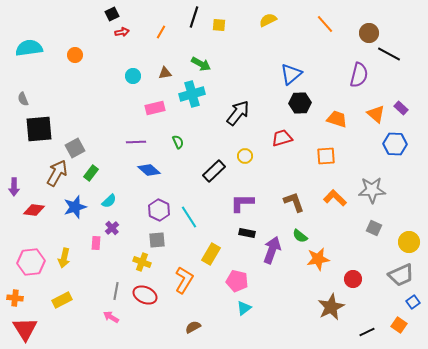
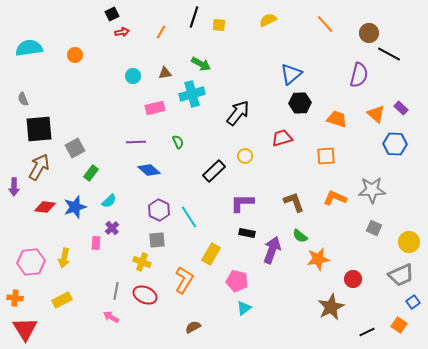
brown arrow at (57, 173): moved 18 px left, 6 px up
orange L-shape at (335, 198): rotated 20 degrees counterclockwise
red diamond at (34, 210): moved 11 px right, 3 px up
